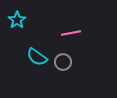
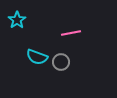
cyan semicircle: rotated 15 degrees counterclockwise
gray circle: moved 2 px left
